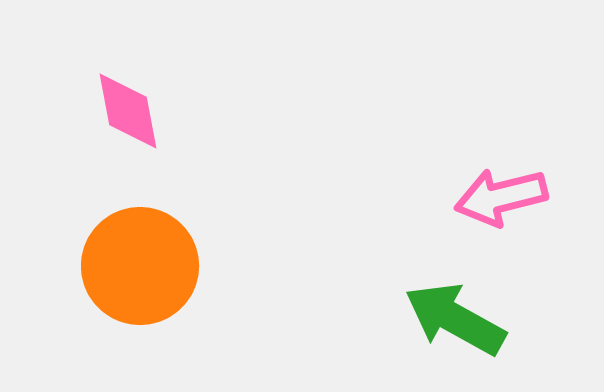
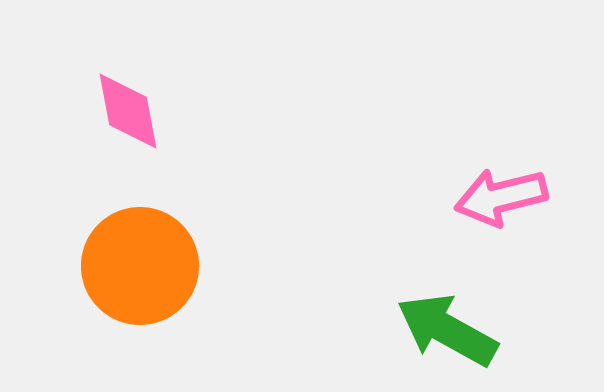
green arrow: moved 8 px left, 11 px down
